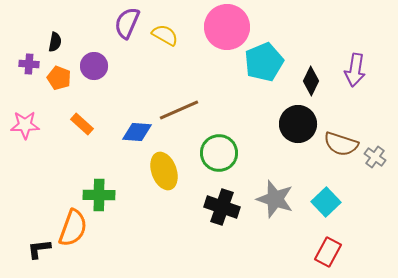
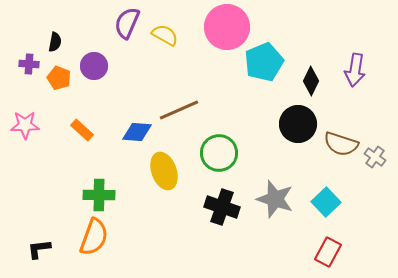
orange rectangle: moved 6 px down
orange semicircle: moved 21 px right, 9 px down
